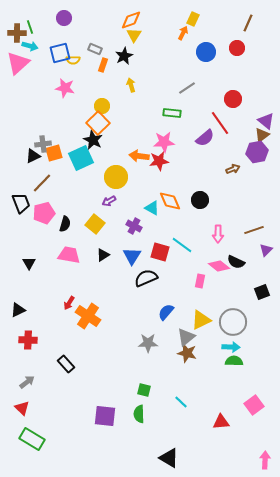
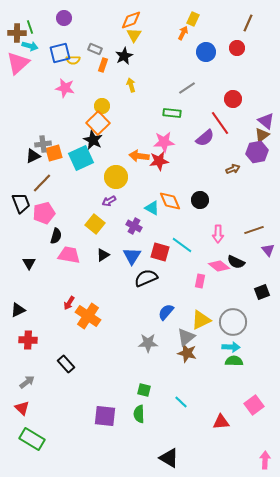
black semicircle at (65, 224): moved 9 px left, 12 px down
purple triangle at (266, 250): moved 2 px right; rotated 24 degrees counterclockwise
